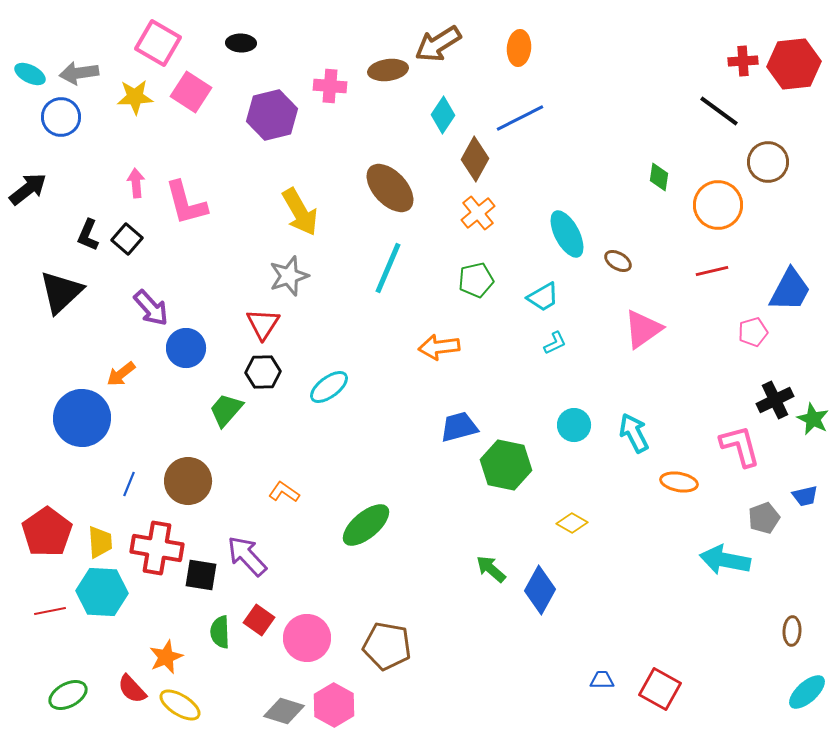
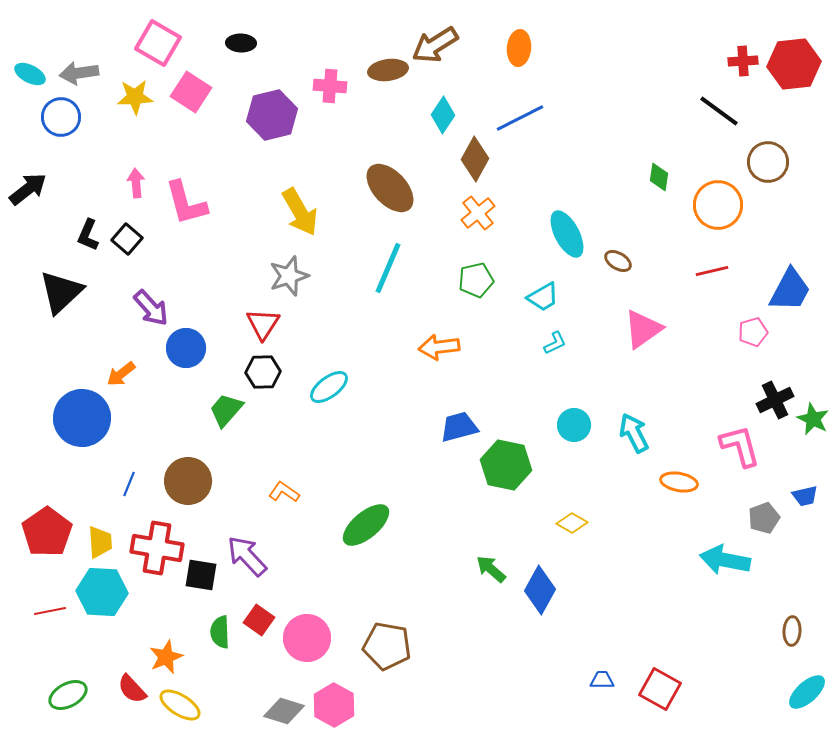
brown arrow at (438, 44): moved 3 px left, 1 px down
